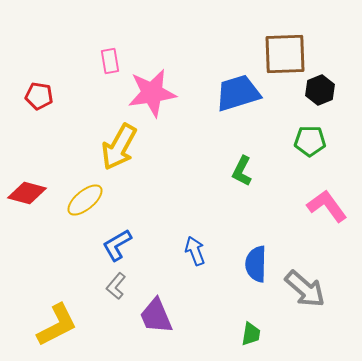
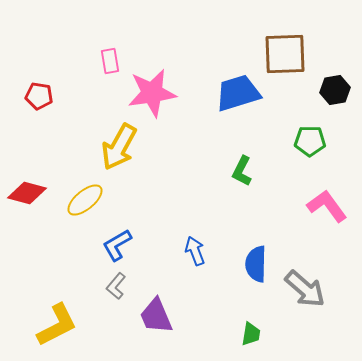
black hexagon: moved 15 px right; rotated 12 degrees clockwise
